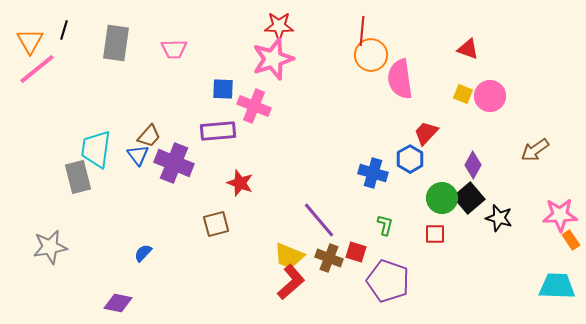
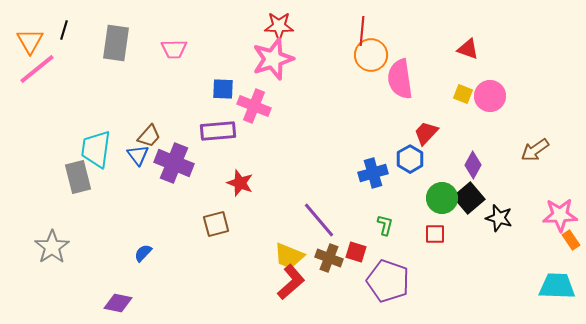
blue cross at (373, 173): rotated 32 degrees counterclockwise
gray star at (50, 247): moved 2 px right; rotated 24 degrees counterclockwise
